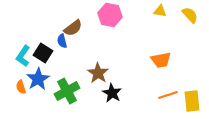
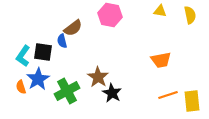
yellow semicircle: rotated 30 degrees clockwise
black square: moved 1 px up; rotated 24 degrees counterclockwise
brown star: moved 4 px down
